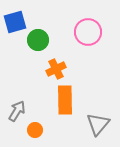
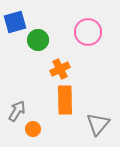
orange cross: moved 4 px right
orange circle: moved 2 px left, 1 px up
